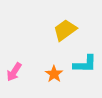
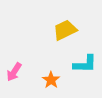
yellow trapezoid: rotated 10 degrees clockwise
orange star: moved 3 px left, 6 px down
